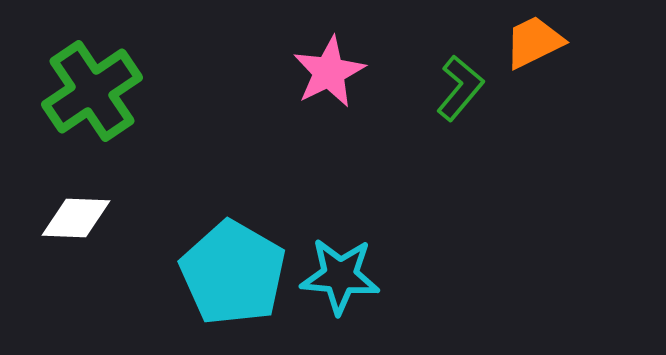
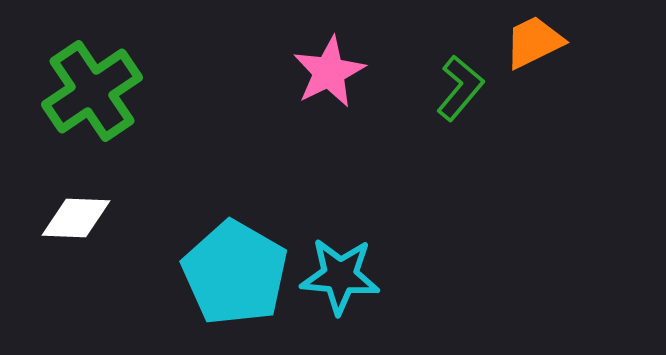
cyan pentagon: moved 2 px right
